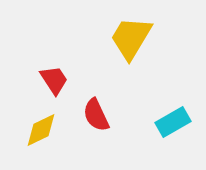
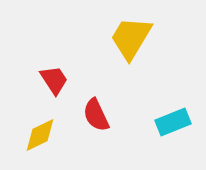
cyan rectangle: rotated 8 degrees clockwise
yellow diamond: moved 1 px left, 5 px down
